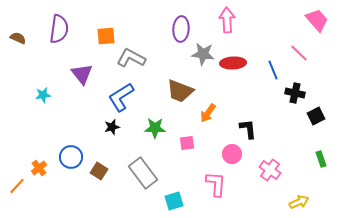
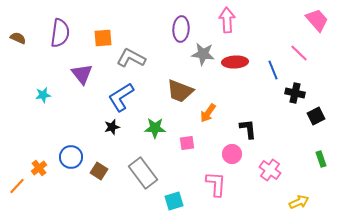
purple semicircle: moved 1 px right, 4 px down
orange square: moved 3 px left, 2 px down
red ellipse: moved 2 px right, 1 px up
